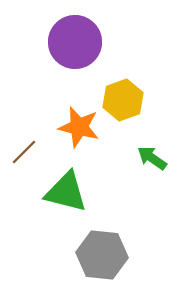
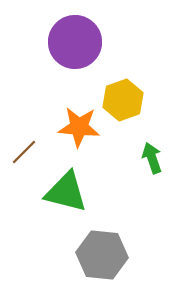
orange star: rotated 9 degrees counterclockwise
green arrow: rotated 36 degrees clockwise
